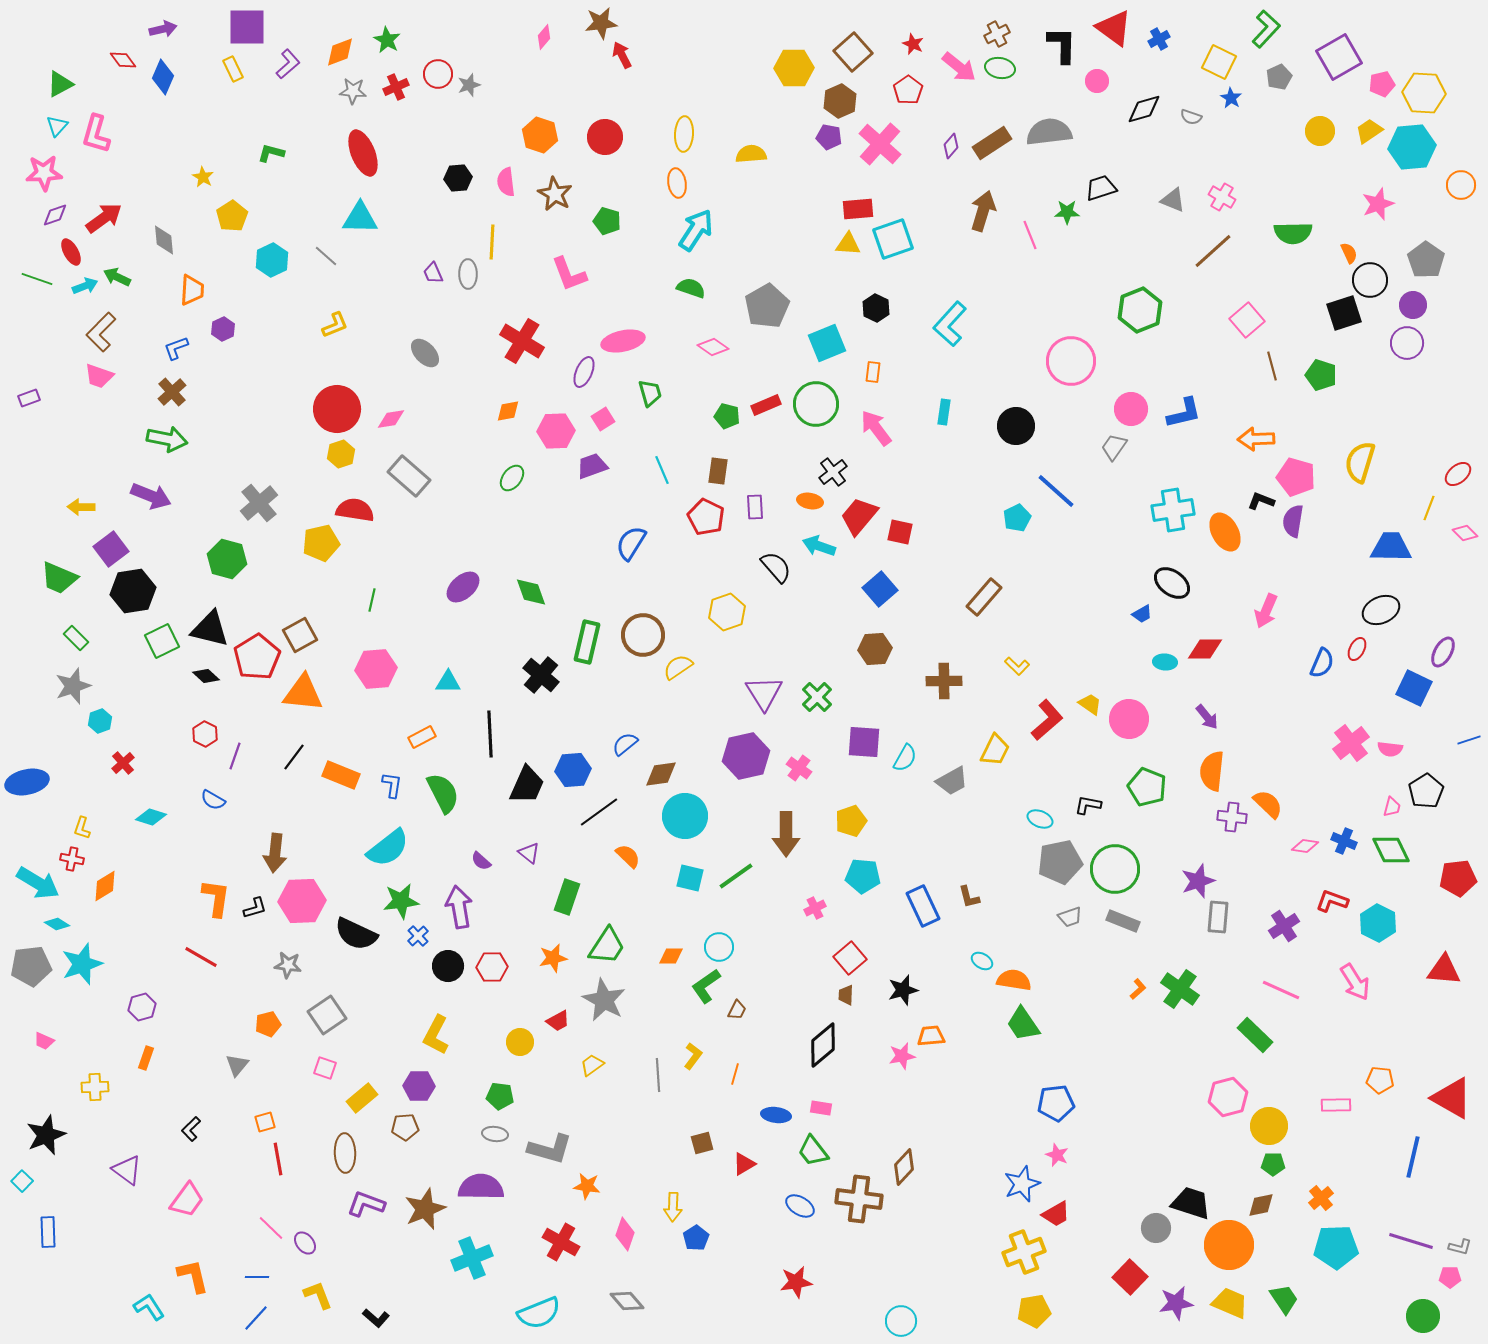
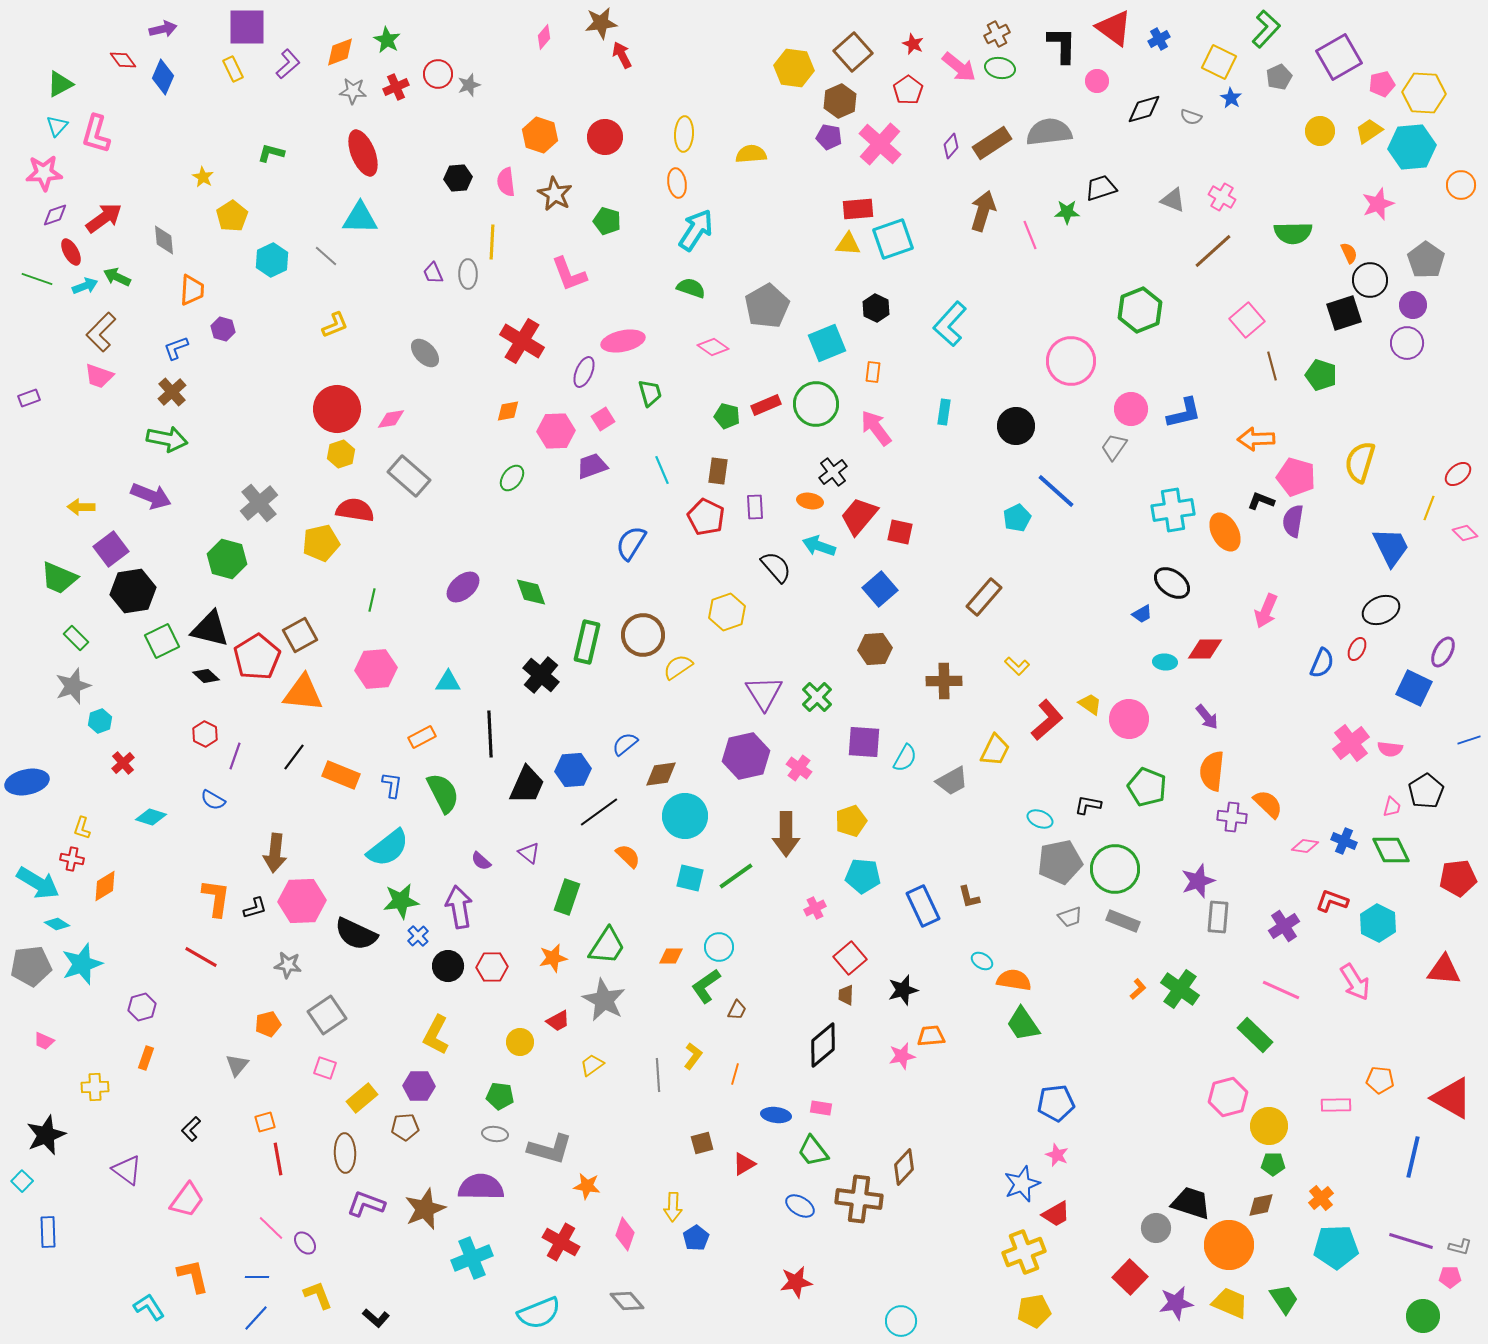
yellow hexagon at (794, 68): rotated 9 degrees clockwise
purple hexagon at (223, 329): rotated 20 degrees counterclockwise
blue trapezoid at (1391, 547): rotated 63 degrees clockwise
